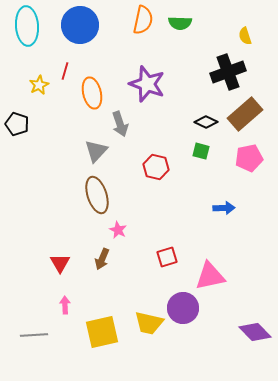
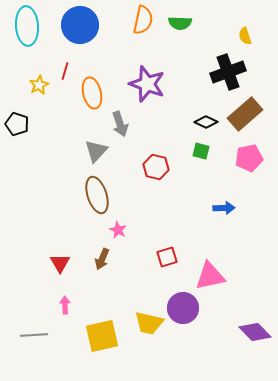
yellow square: moved 4 px down
